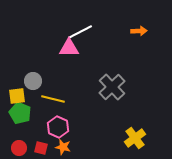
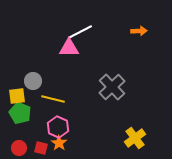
orange star: moved 4 px left, 4 px up; rotated 21 degrees clockwise
